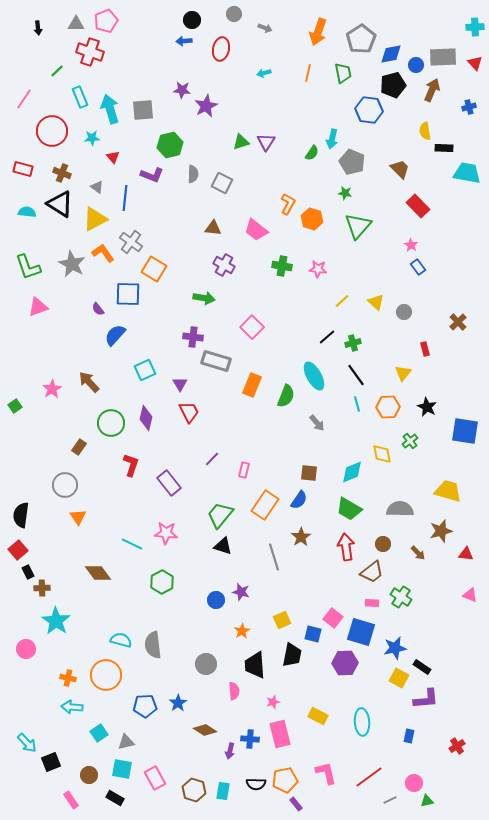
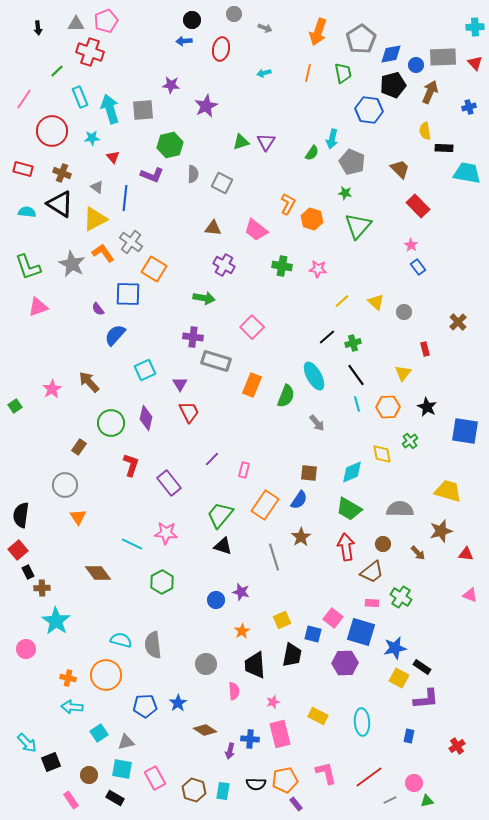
purple star at (182, 90): moved 11 px left, 5 px up
brown arrow at (432, 90): moved 2 px left, 2 px down
